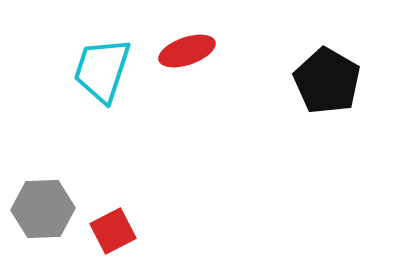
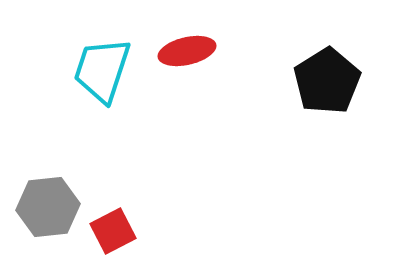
red ellipse: rotated 6 degrees clockwise
black pentagon: rotated 10 degrees clockwise
gray hexagon: moved 5 px right, 2 px up; rotated 4 degrees counterclockwise
